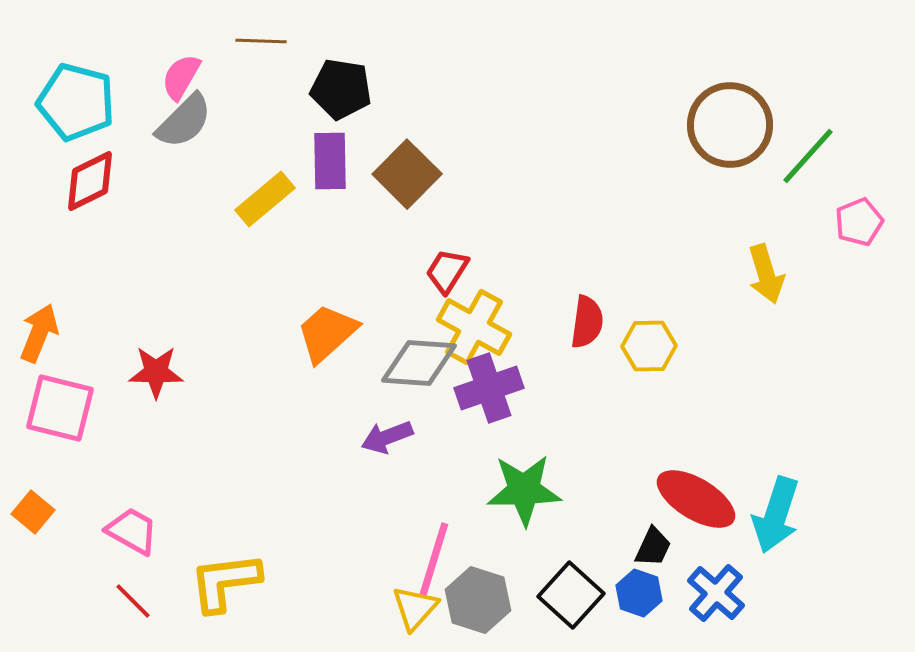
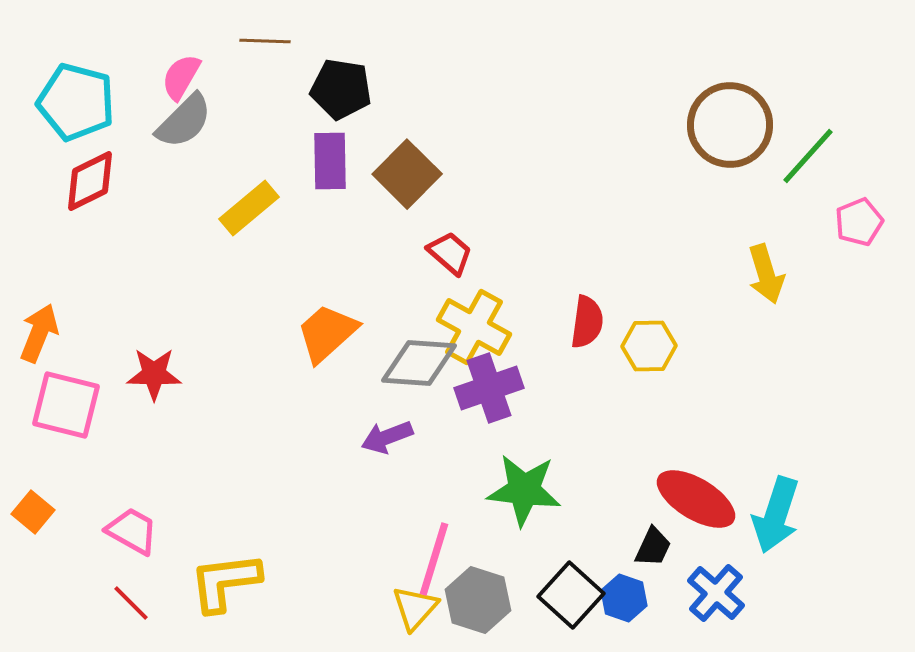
brown line: moved 4 px right
yellow rectangle: moved 16 px left, 9 px down
red trapezoid: moved 3 px right, 18 px up; rotated 99 degrees clockwise
red star: moved 2 px left, 2 px down
pink square: moved 6 px right, 3 px up
green star: rotated 8 degrees clockwise
blue hexagon: moved 15 px left, 5 px down
red line: moved 2 px left, 2 px down
